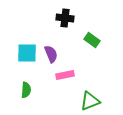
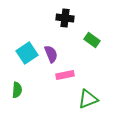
cyan square: rotated 35 degrees counterclockwise
green semicircle: moved 9 px left
green triangle: moved 2 px left, 2 px up
